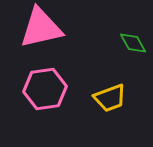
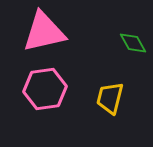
pink triangle: moved 3 px right, 4 px down
yellow trapezoid: rotated 124 degrees clockwise
